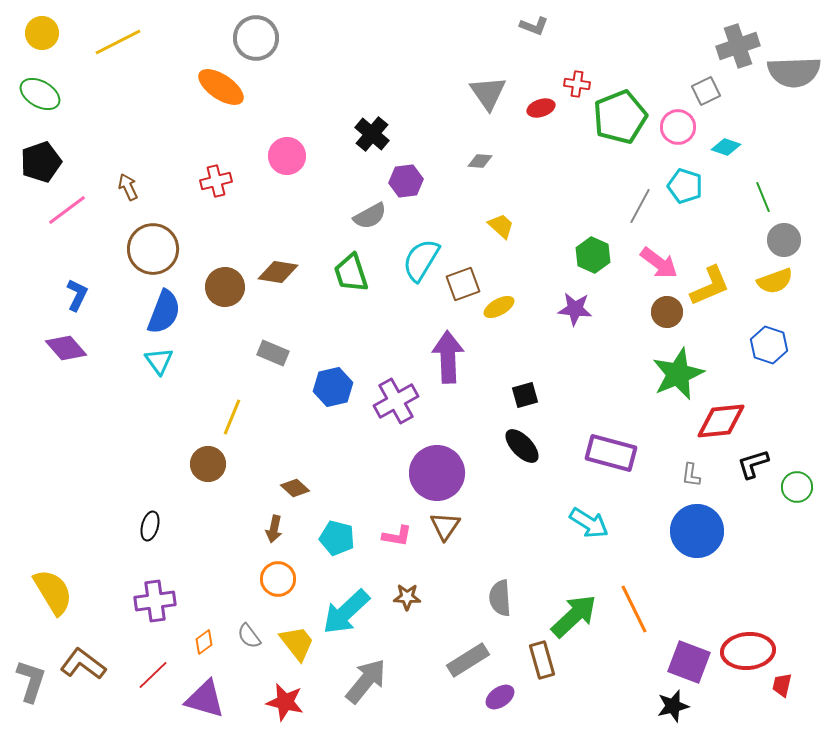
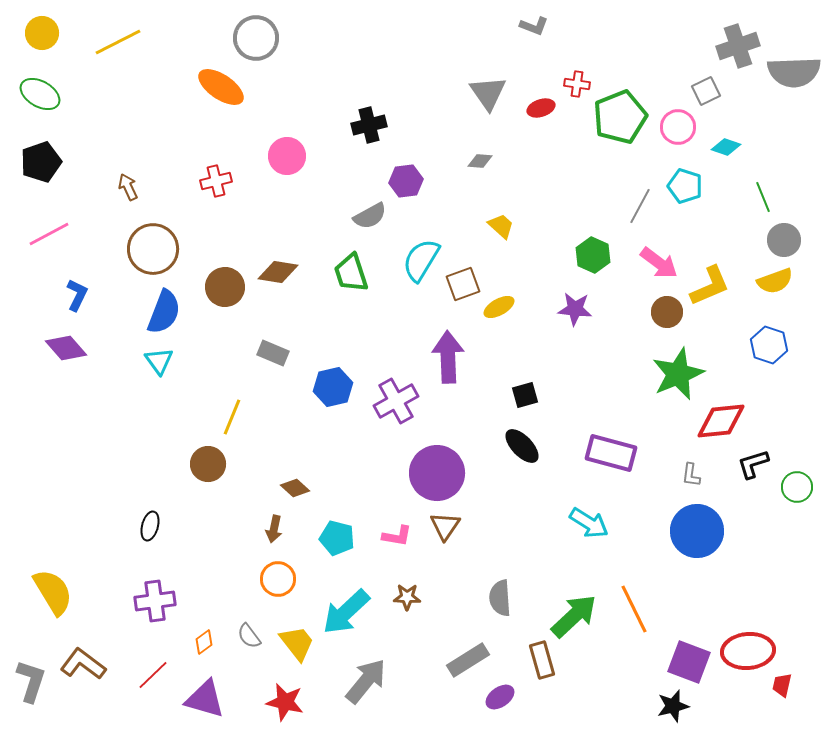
black cross at (372, 134): moved 3 px left, 9 px up; rotated 36 degrees clockwise
pink line at (67, 210): moved 18 px left, 24 px down; rotated 9 degrees clockwise
